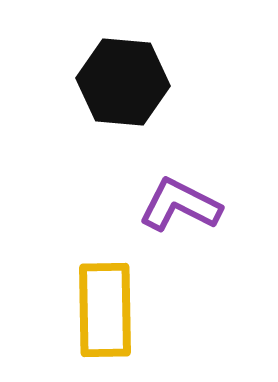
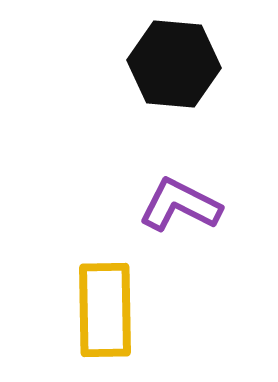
black hexagon: moved 51 px right, 18 px up
